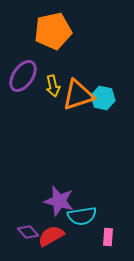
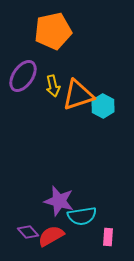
cyan hexagon: moved 8 px down; rotated 15 degrees clockwise
